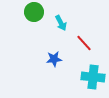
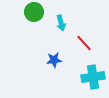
cyan arrow: rotated 14 degrees clockwise
blue star: moved 1 px down
cyan cross: rotated 15 degrees counterclockwise
